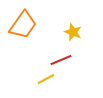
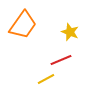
yellow star: moved 3 px left
